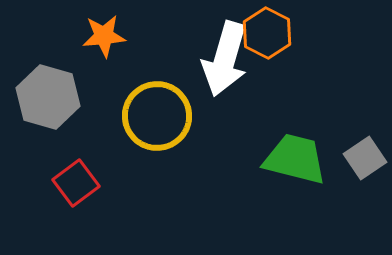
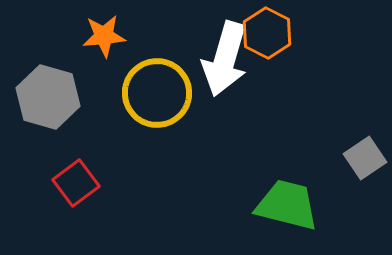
yellow circle: moved 23 px up
green trapezoid: moved 8 px left, 46 px down
